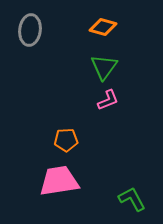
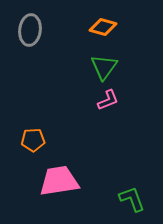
orange pentagon: moved 33 px left
green L-shape: rotated 8 degrees clockwise
